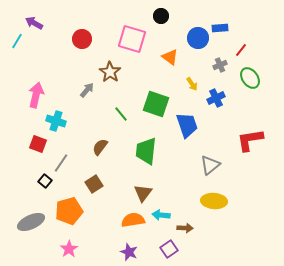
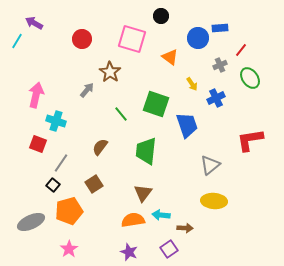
black square: moved 8 px right, 4 px down
